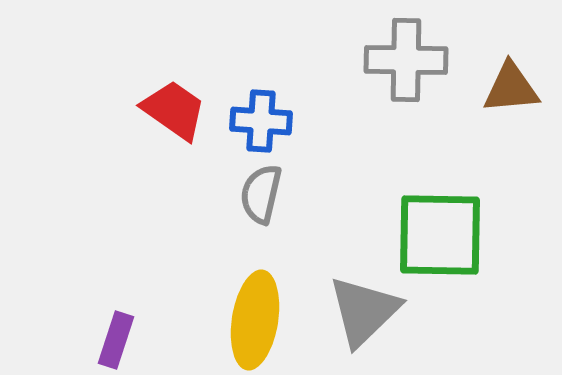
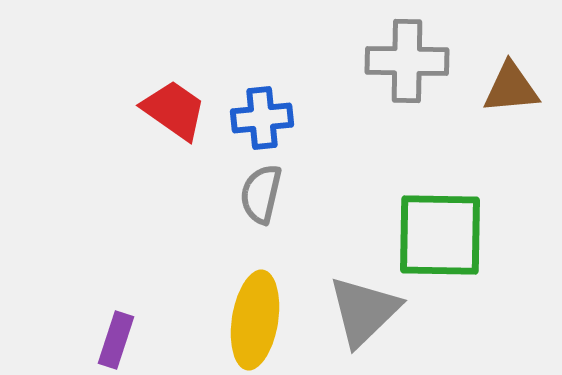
gray cross: moved 1 px right, 1 px down
blue cross: moved 1 px right, 3 px up; rotated 10 degrees counterclockwise
